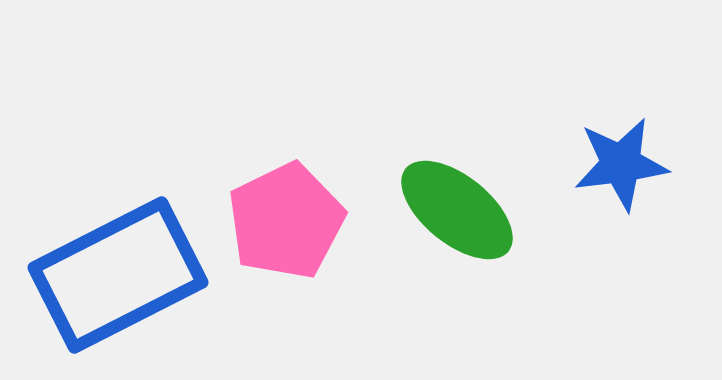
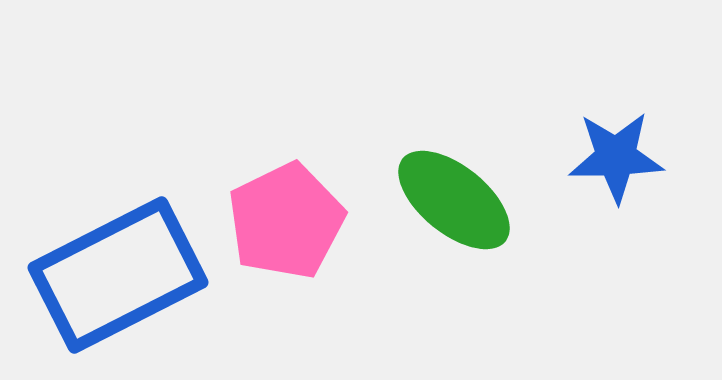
blue star: moved 5 px left, 7 px up; rotated 6 degrees clockwise
green ellipse: moved 3 px left, 10 px up
